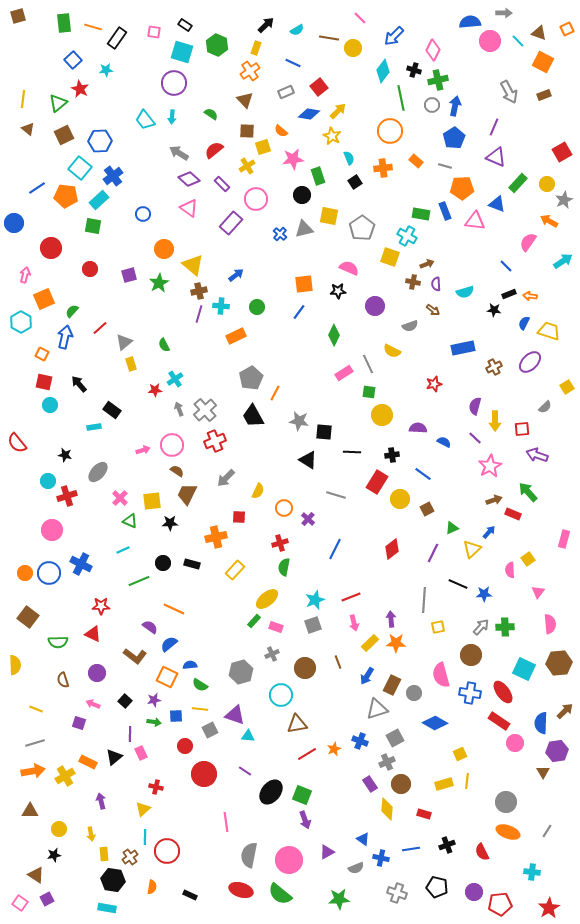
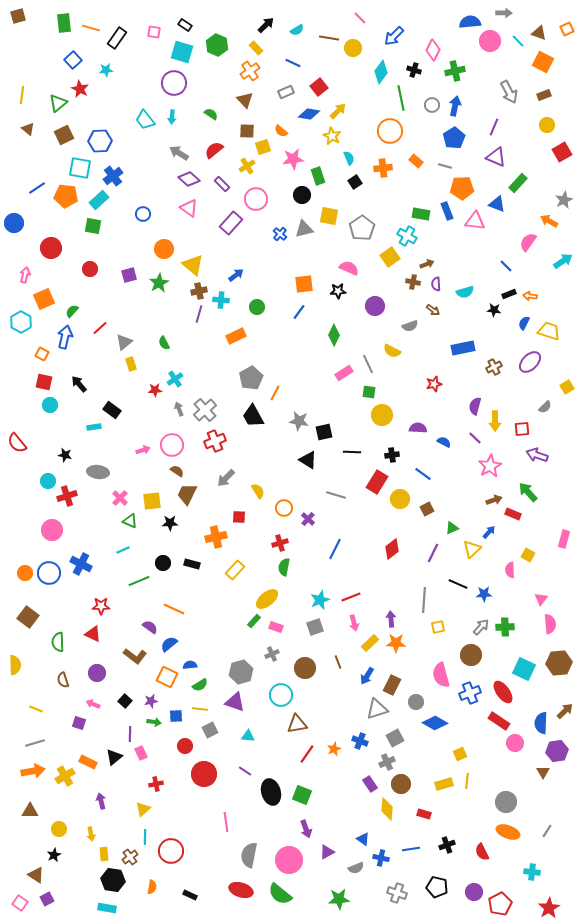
orange line at (93, 27): moved 2 px left, 1 px down
yellow rectangle at (256, 48): rotated 64 degrees counterclockwise
cyan diamond at (383, 71): moved 2 px left, 1 px down
green cross at (438, 80): moved 17 px right, 9 px up
yellow line at (23, 99): moved 1 px left, 4 px up
cyan square at (80, 168): rotated 30 degrees counterclockwise
yellow circle at (547, 184): moved 59 px up
blue rectangle at (445, 211): moved 2 px right
yellow square at (390, 257): rotated 36 degrees clockwise
cyan cross at (221, 306): moved 6 px up
green semicircle at (164, 345): moved 2 px up
black square at (324, 432): rotated 18 degrees counterclockwise
gray ellipse at (98, 472): rotated 55 degrees clockwise
yellow semicircle at (258, 491): rotated 56 degrees counterclockwise
yellow square at (528, 559): moved 4 px up; rotated 24 degrees counterclockwise
pink triangle at (538, 592): moved 3 px right, 7 px down
cyan star at (315, 600): moved 5 px right
gray square at (313, 625): moved 2 px right, 2 px down
green semicircle at (58, 642): rotated 90 degrees clockwise
green semicircle at (200, 685): rotated 63 degrees counterclockwise
gray circle at (414, 693): moved 2 px right, 9 px down
blue cross at (470, 693): rotated 30 degrees counterclockwise
purple star at (154, 700): moved 3 px left, 1 px down
purple triangle at (235, 715): moved 13 px up
red line at (307, 754): rotated 24 degrees counterclockwise
red cross at (156, 787): moved 3 px up; rotated 24 degrees counterclockwise
black ellipse at (271, 792): rotated 55 degrees counterclockwise
purple arrow at (305, 820): moved 1 px right, 9 px down
red circle at (167, 851): moved 4 px right
black star at (54, 855): rotated 16 degrees counterclockwise
red pentagon at (500, 904): rotated 20 degrees counterclockwise
